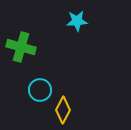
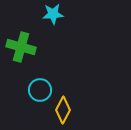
cyan star: moved 24 px left, 7 px up
